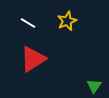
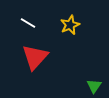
yellow star: moved 3 px right, 4 px down
red triangle: moved 2 px right, 2 px up; rotated 16 degrees counterclockwise
